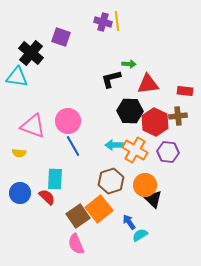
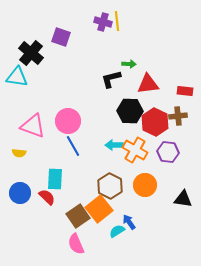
brown hexagon: moved 1 px left, 5 px down; rotated 15 degrees counterclockwise
black triangle: moved 30 px right; rotated 36 degrees counterclockwise
cyan semicircle: moved 23 px left, 4 px up
